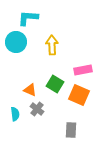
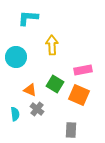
cyan circle: moved 15 px down
